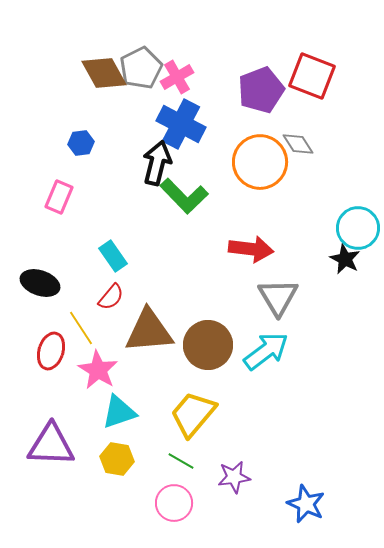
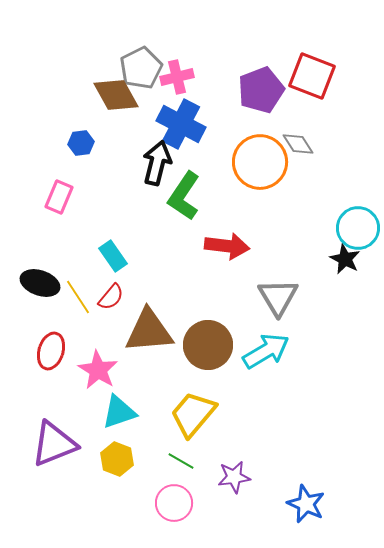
brown diamond: moved 12 px right, 22 px down
pink cross: rotated 16 degrees clockwise
green L-shape: rotated 78 degrees clockwise
red arrow: moved 24 px left, 3 px up
yellow line: moved 3 px left, 31 px up
cyan arrow: rotated 6 degrees clockwise
purple triangle: moved 3 px right, 1 px up; rotated 24 degrees counterclockwise
yellow hexagon: rotated 12 degrees clockwise
